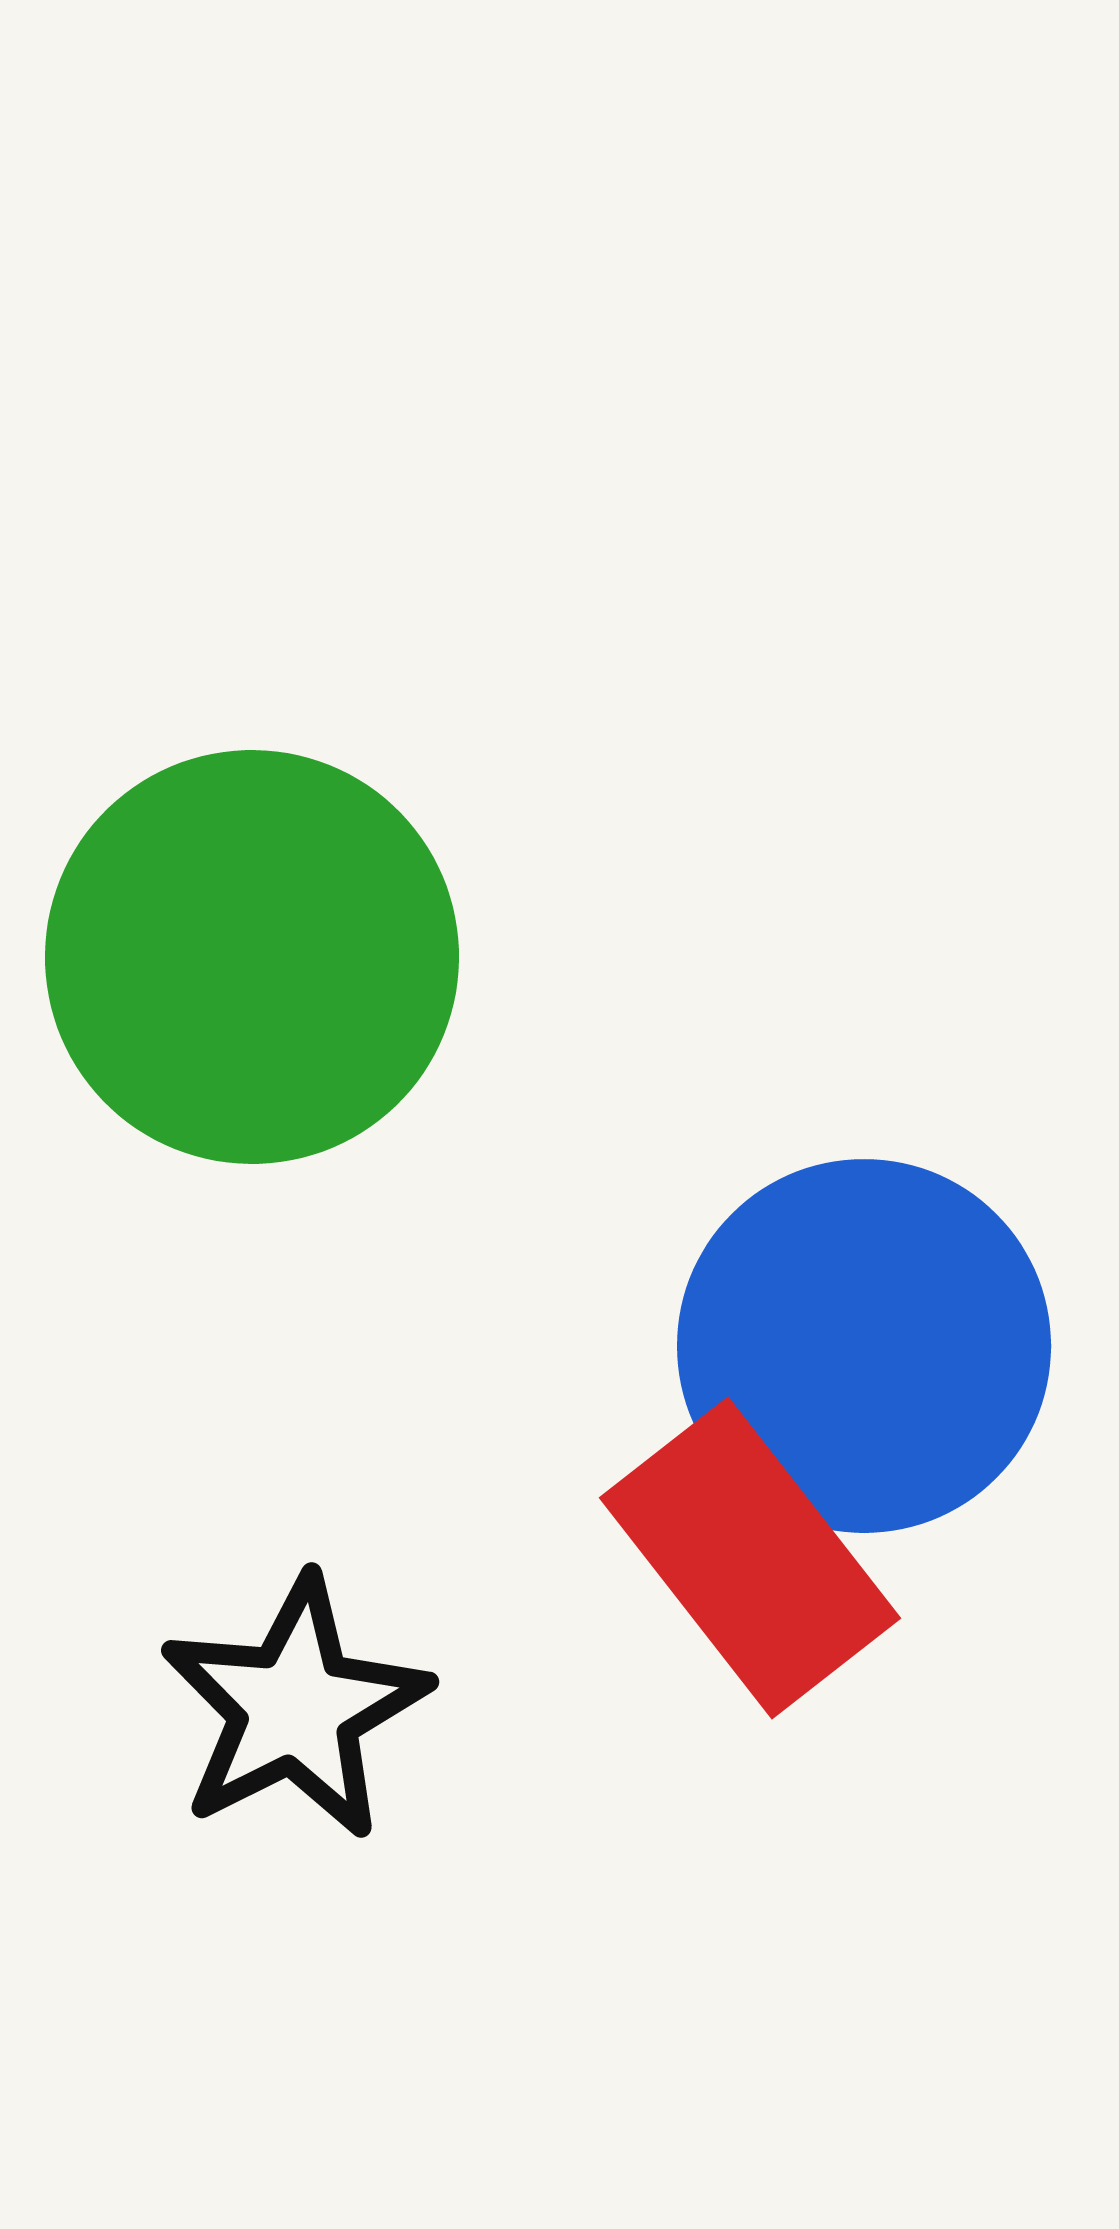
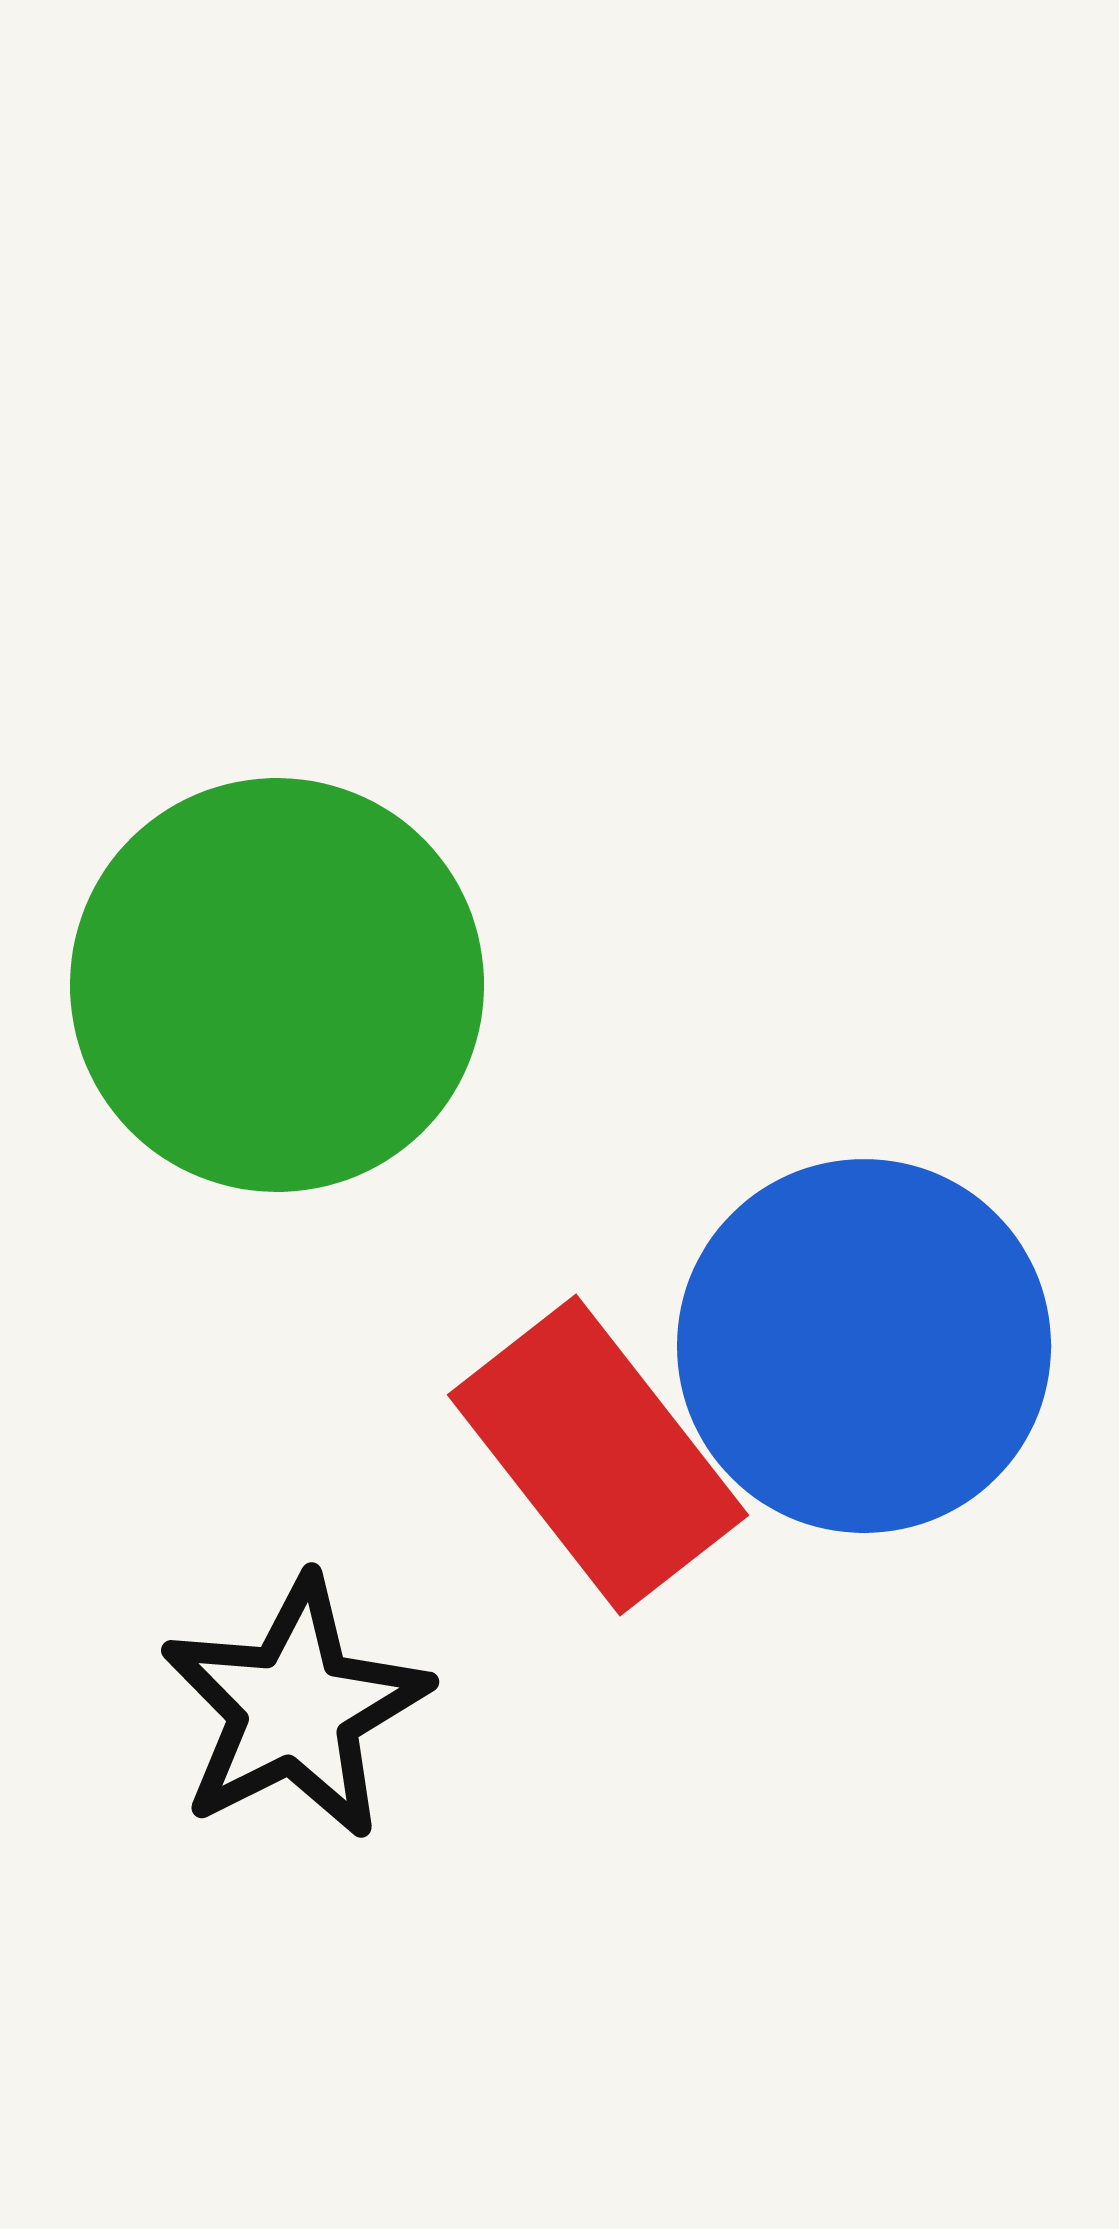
green circle: moved 25 px right, 28 px down
red rectangle: moved 152 px left, 103 px up
